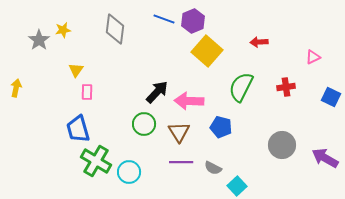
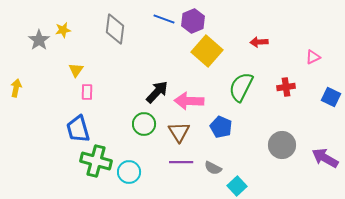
blue pentagon: rotated 10 degrees clockwise
green cross: rotated 16 degrees counterclockwise
